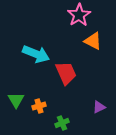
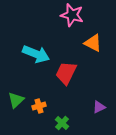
pink star: moved 7 px left; rotated 25 degrees counterclockwise
orange triangle: moved 2 px down
red trapezoid: rotated 130 degrees counterclockwise
green triangle: rotated 18 degrees clockwise
green cross: rotated 24 degrees counterclockwise
